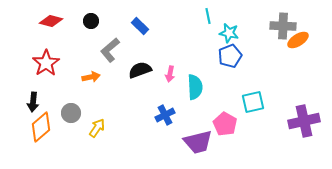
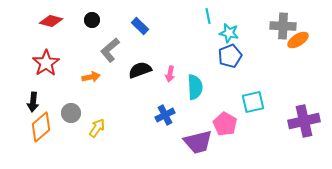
black circle: moved 1 px right, 1 px up
